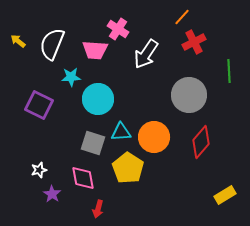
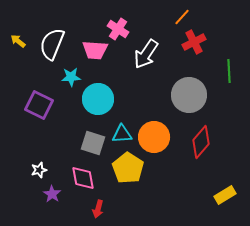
cyan triangle: moved 1 px right, 2 px down
